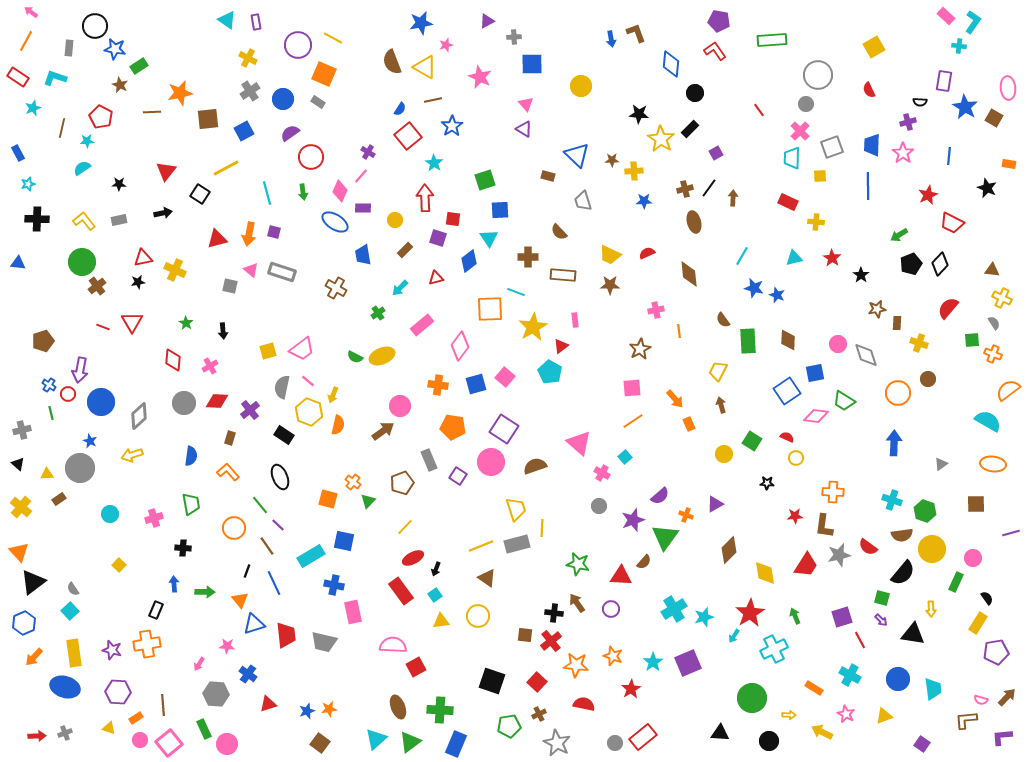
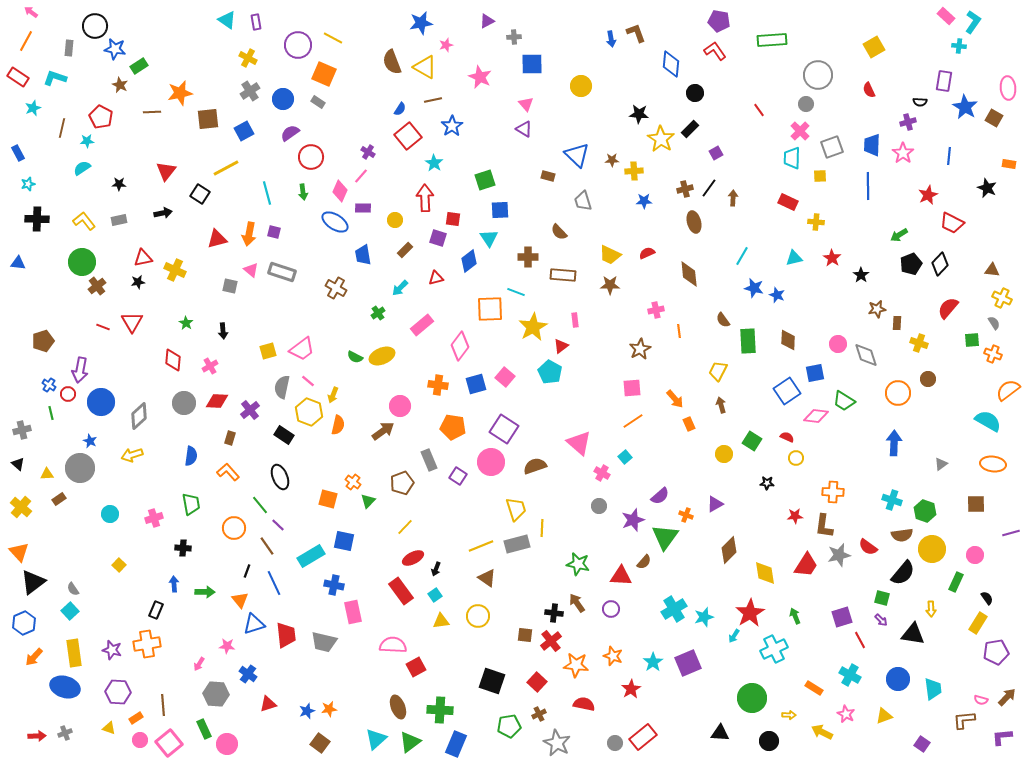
pink circle at (973, 558): moved 2 px right, 3 px up
brown L-shape at (966, 720): moved 2 px left
